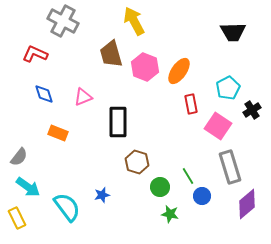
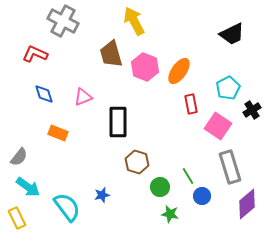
black trapezoid: moved 1 px left, 2 px down; rotated 24 degrees counterclockwise
